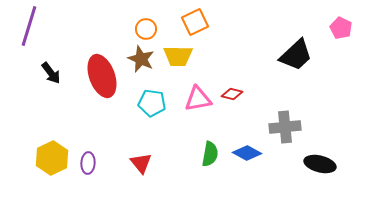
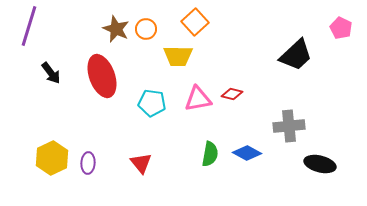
orange square: rotated 16 degrees counterclockwise
brown star: moved 25 px left, 30 px up
gray cross: moved 4 px right, 1 px up
